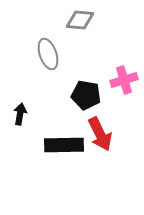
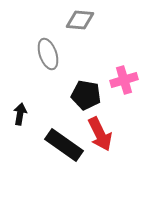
black rectangle: rotated 36 degrees clockwise
